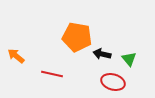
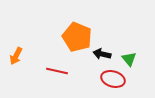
orange pentagon: rotated 12 degrees clockwise
orange arrow: rotated 102 degrees counterclockwise
red line: moved 5 px right, 3 px up
red ellipse: moved 3 px up
